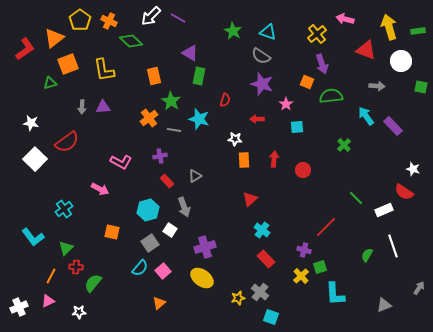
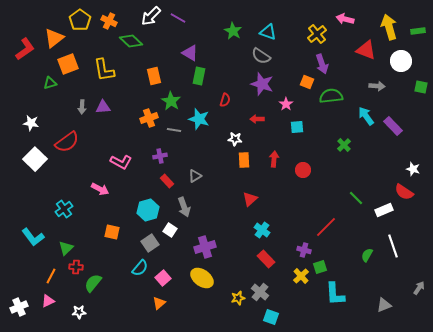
orange cross at (149, 118): rotated 18 degrees clockwise
pink square at (163, 271): moved 7 px down
